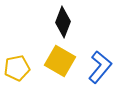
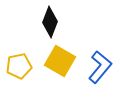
black diamond: moved 13 px left
yellow pentagon: moved 2 px right, 2 px up
